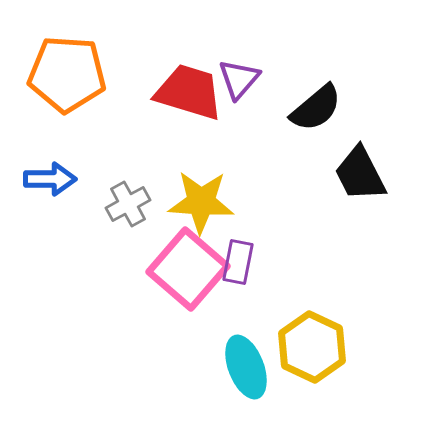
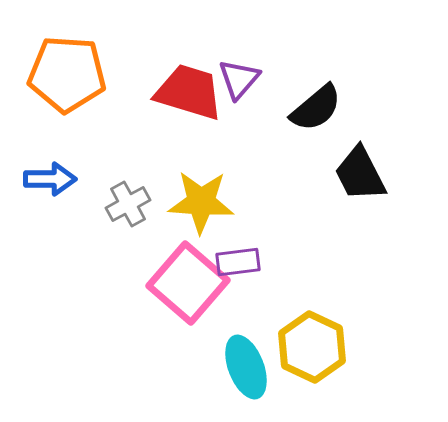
purple rectangle: rotated 72 degrees clockwise
pink square: moved 14 px down
